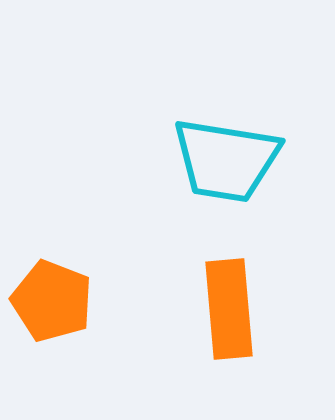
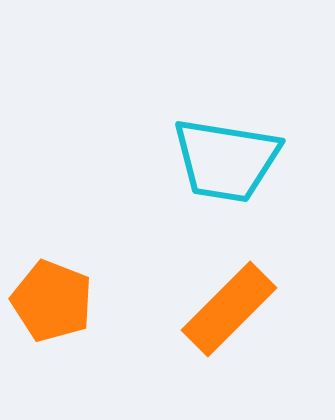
orange rectangle: rotated 50 degrees clockwise
